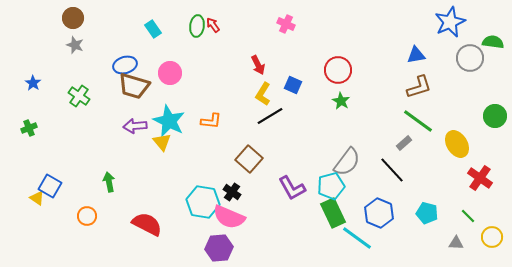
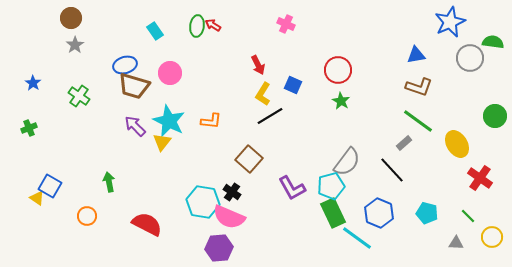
brown circle at (73, 18): moved 2 px left
red arrow at (213, 25): rotated 21 degrees counterclockwise
cyan rectangle at (153, 29): moved 2 px right, 2 px down
gray star at (75, 45): rotated 18 degrees clockwise
brown L-shape at (419, 87): rotated 36 degrees clockwise
purple arrow at (135, 126): rotated 50 degrees clockwise
yellow triangle at (162, 142): rotated 18 degrees clockwise
